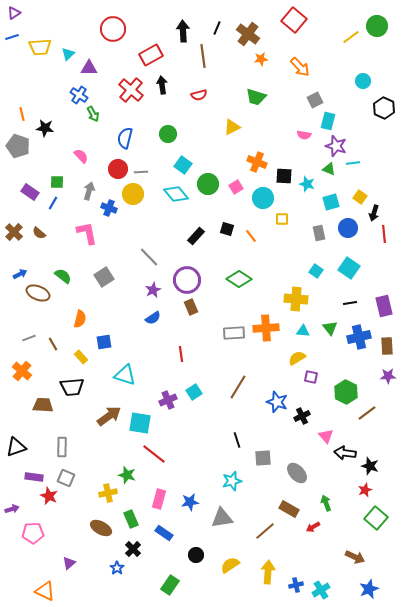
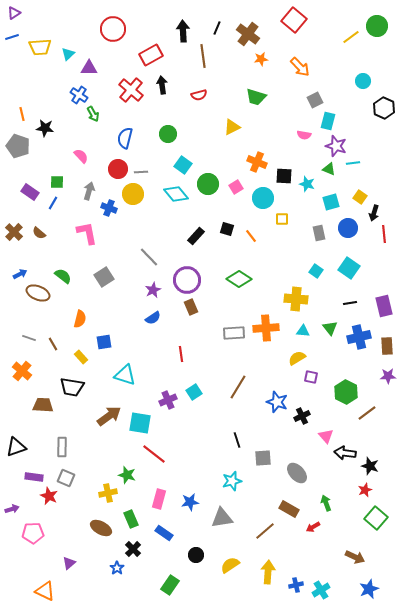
gray line at (29, 338): rotated 40 degrees clockwise
black trapezoid at (72, 387): rotated 15 degrees clockwise
